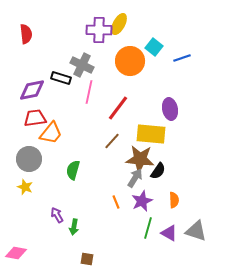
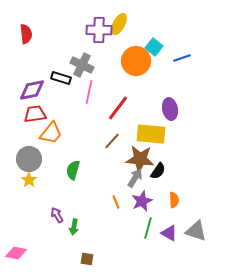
orange circle: moved 6 px right
red trapezoid: moved 4 px up
yellow star: moved 4 px right, 7 px up; rotated 14 degrees clockwise
